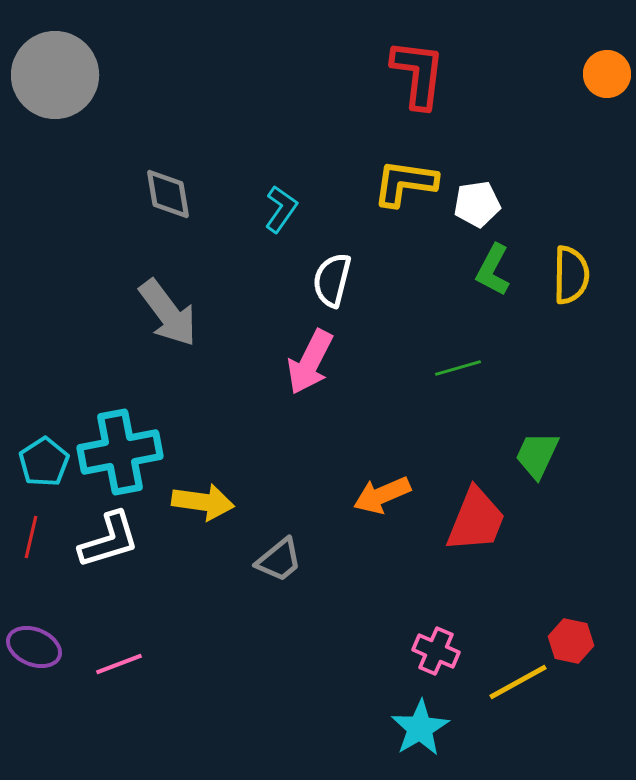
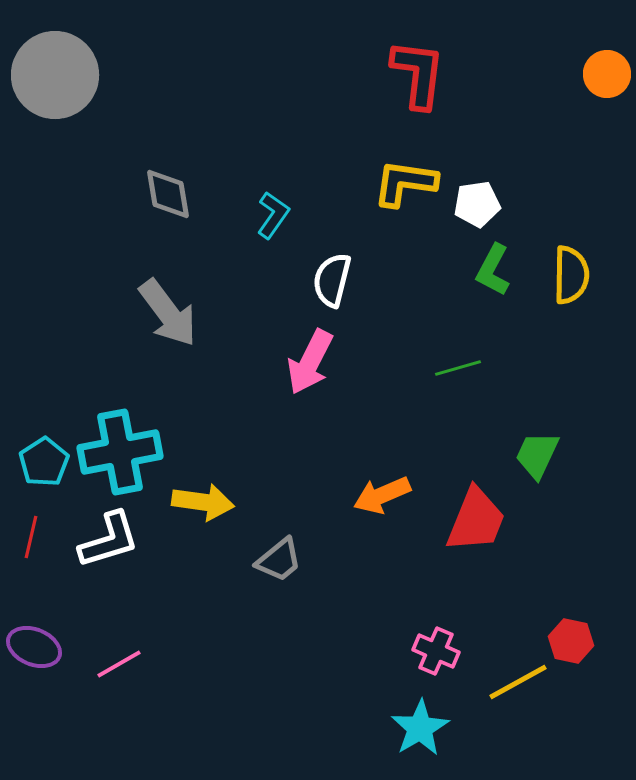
cyan L-shape: moved 8 px left, 6 px down
pink line: rotated 9 degrees counterclockwise
